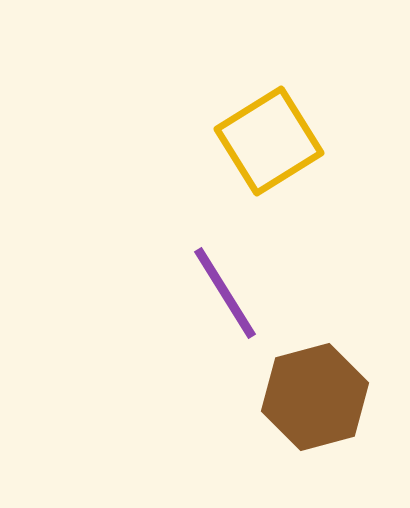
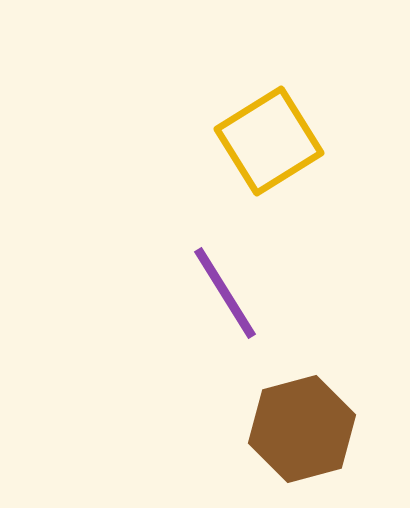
brown hexagon: moved 13 px left, 32 px down
